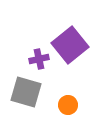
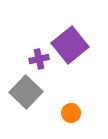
gray square: rotated 28 degrees clockwise
orange circle: moved 3 px right, 8 px down
